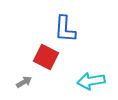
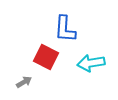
cyan arrow: moved 18 px up
